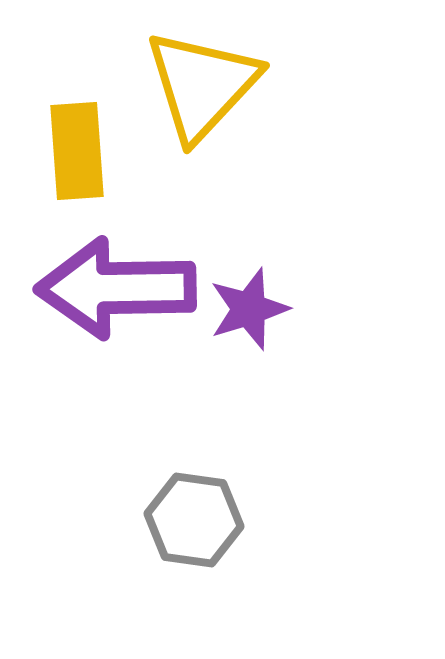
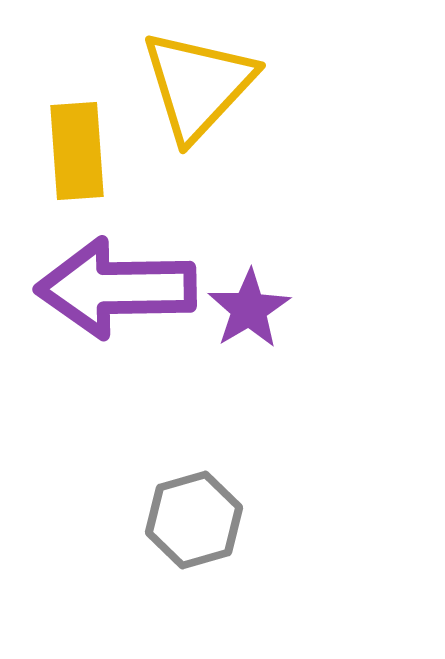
yellow triangle: moved 4 px left
purple star: rotated 14 degrees counterclockwise
gray hexagon: rotated 24 degrees counterclockwise
